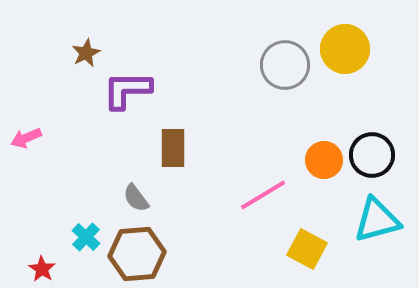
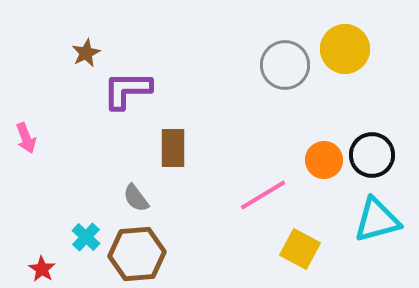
pink arrow: rotated 88 degrees counterclockwise
yellow square: moved 7 px left
